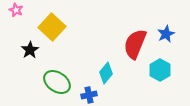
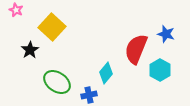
blue star: rotated 30 degrees counterclockwise
red semicircle: moved 1 px right, 5 px down
